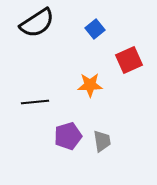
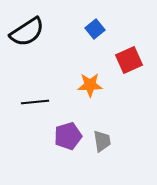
black semicircle: moved 10 px left, 9 px down
